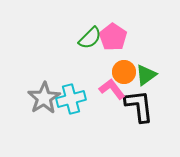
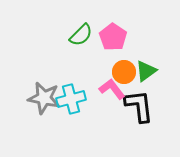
green semicircle: moved 9 px left, 3 px up
green triangle: moved 4 px up
gray star: rotated 28 degrees counterclockwise
